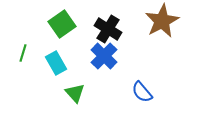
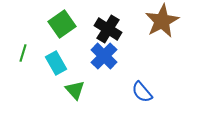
green triangle: moved 3 px up
